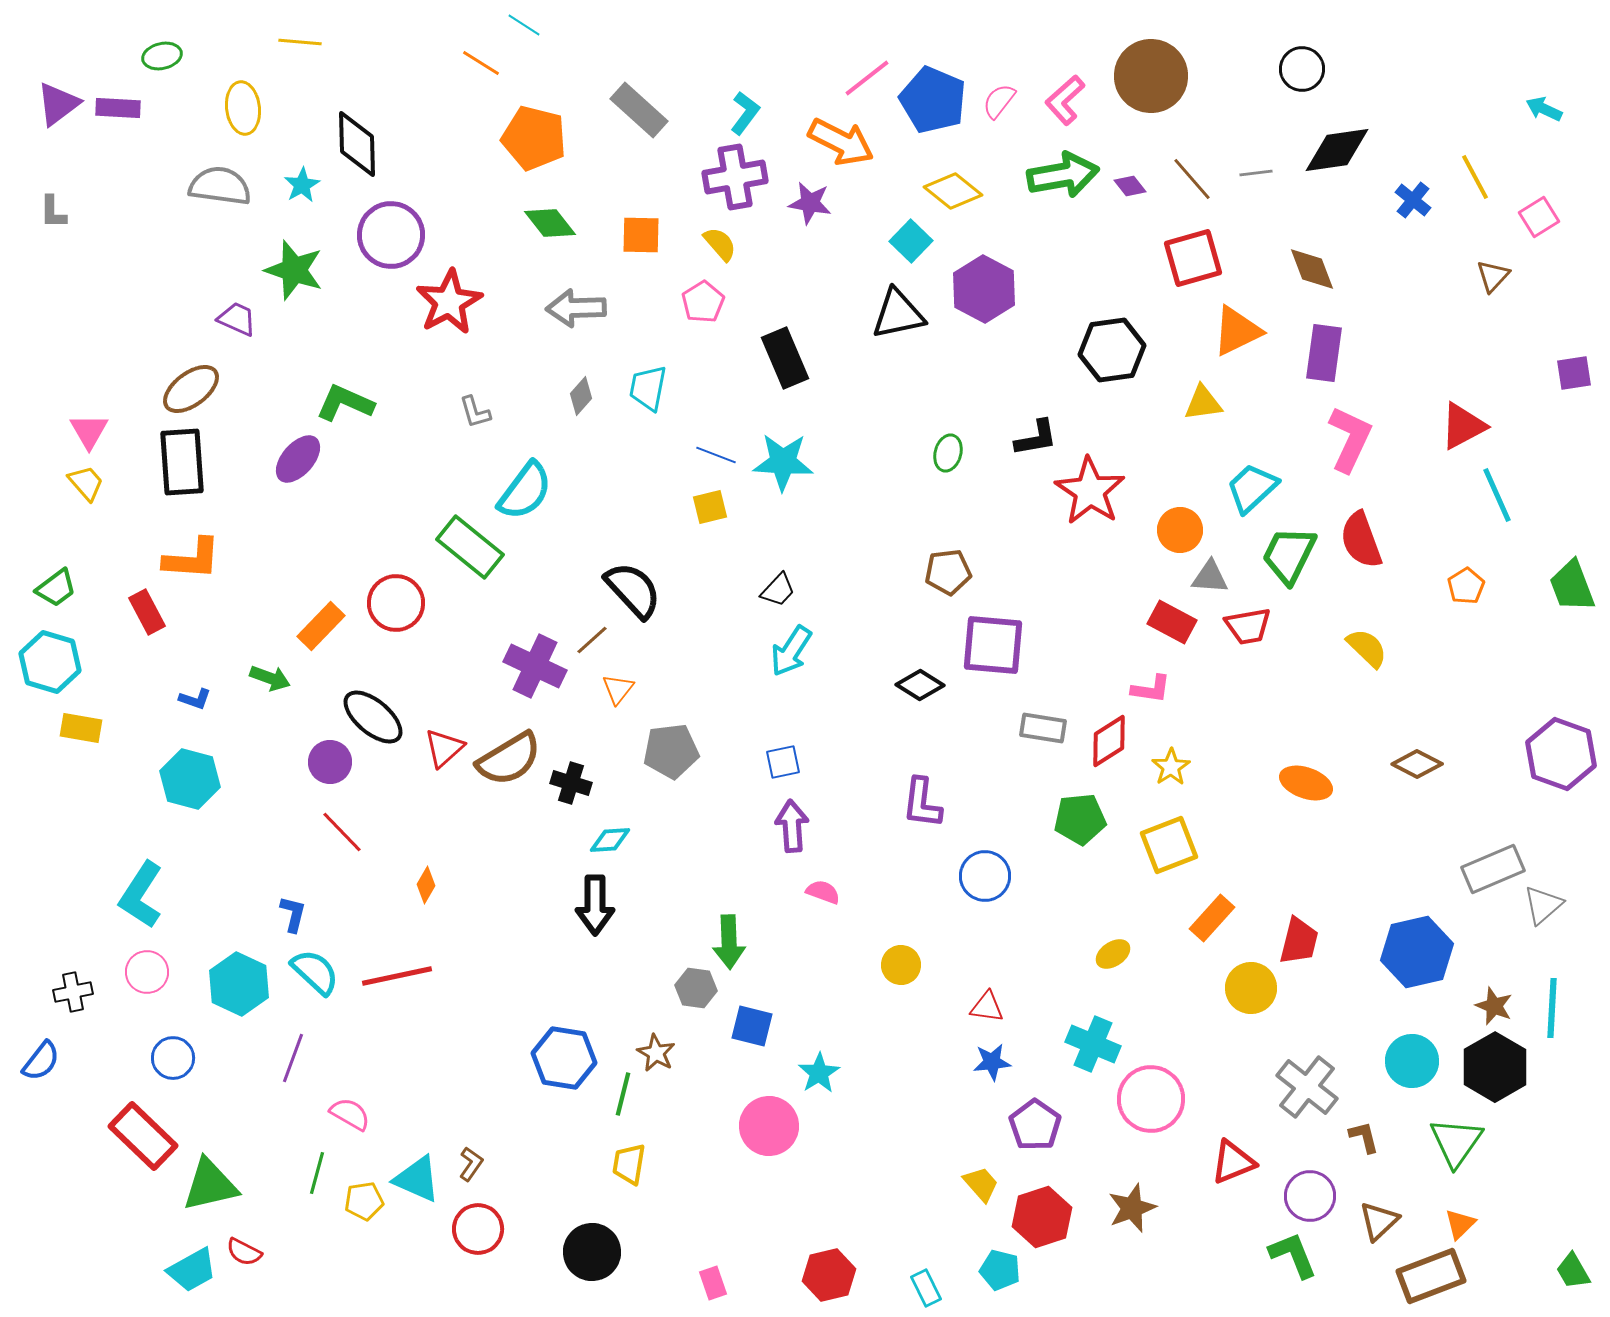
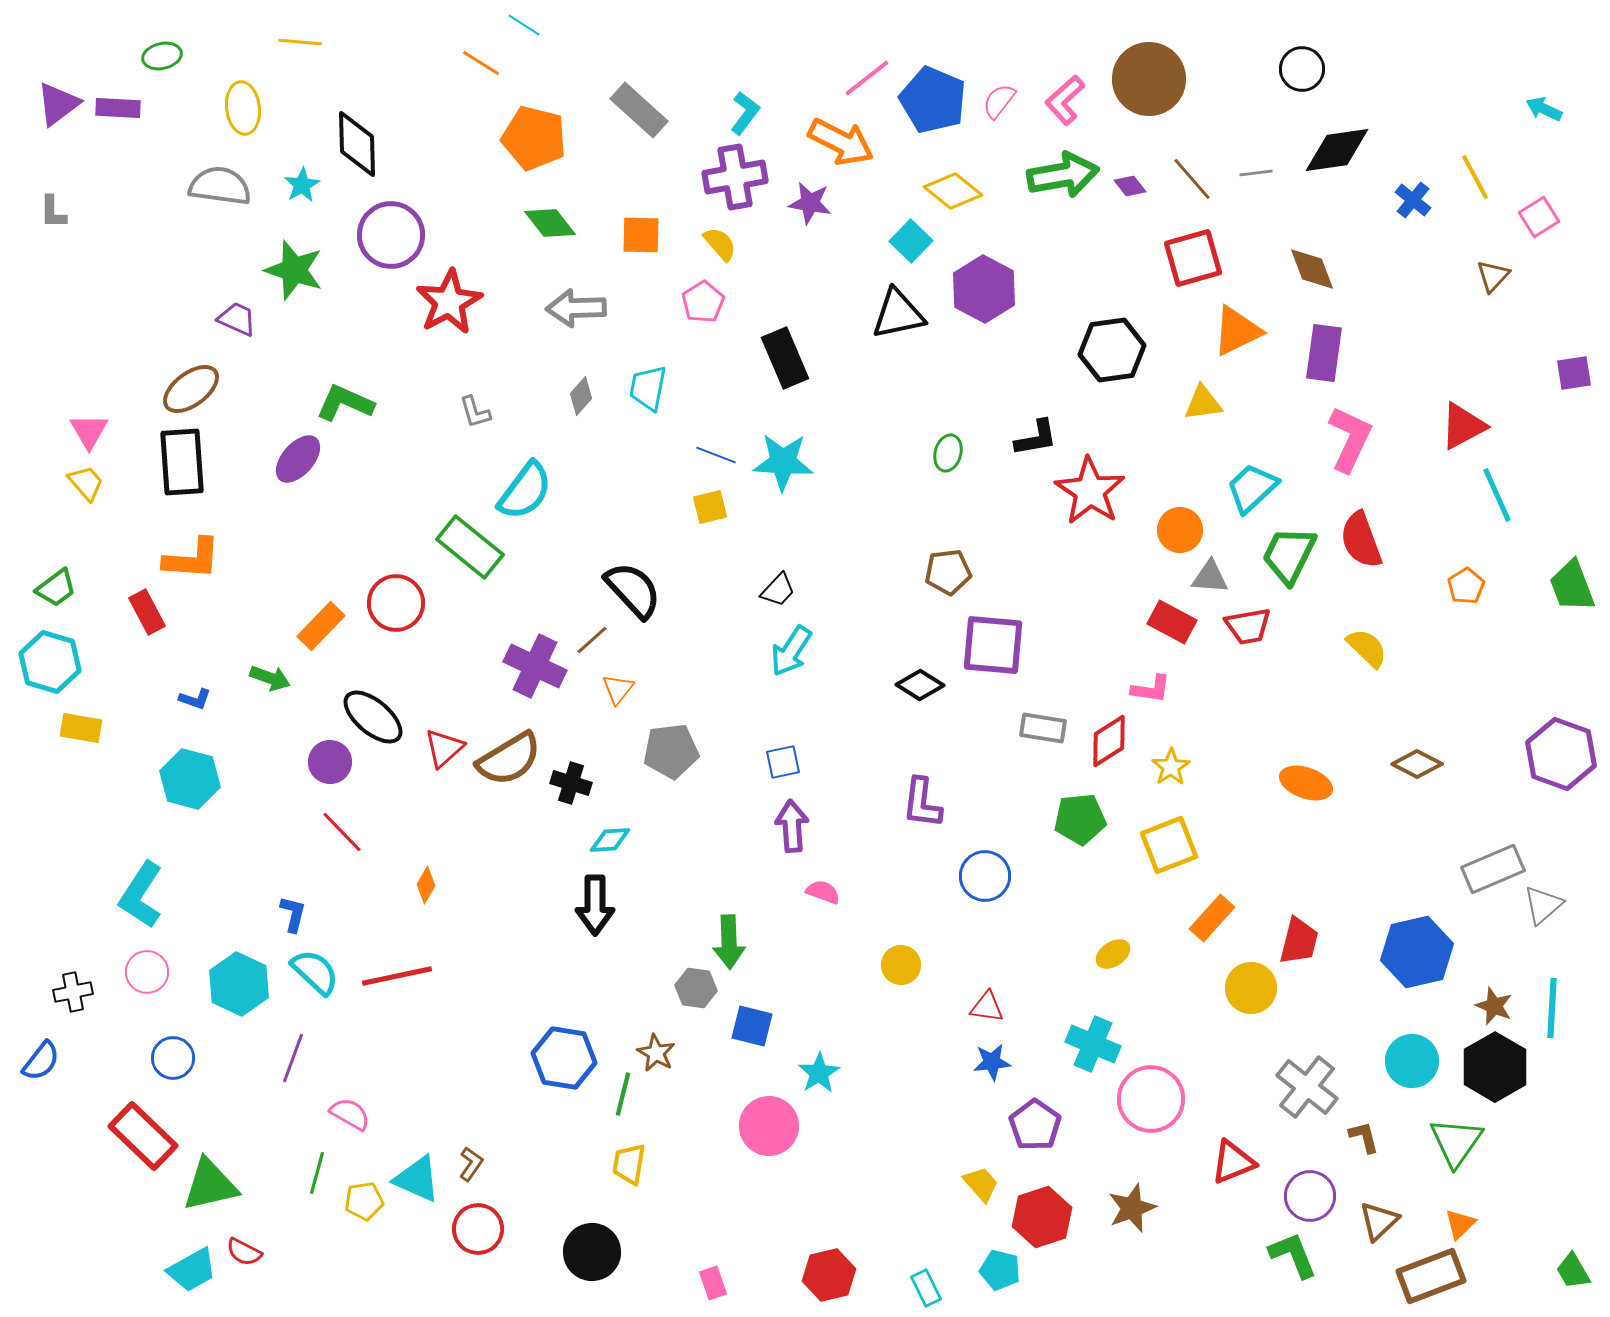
brown circle at (1151, 76): moved 2 px left, 3 px down
